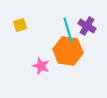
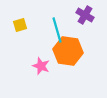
purple cross: moved 2 px left, 11 px up
cyan line: moved 11 px left
